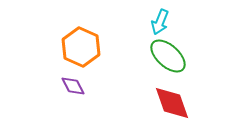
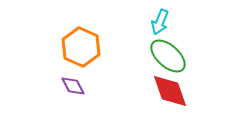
red diamond: moved 2 px left, 12 px up
